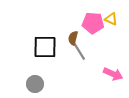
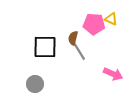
pink pentagon: moved 1 px right, 1 px down
